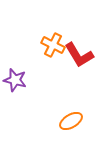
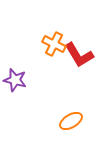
orange cross: moved 1 px right, 1 px up
